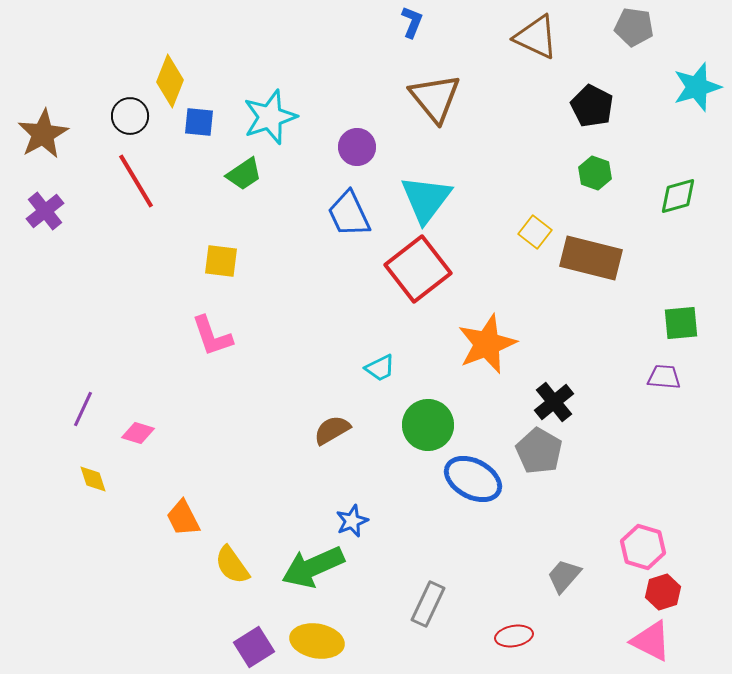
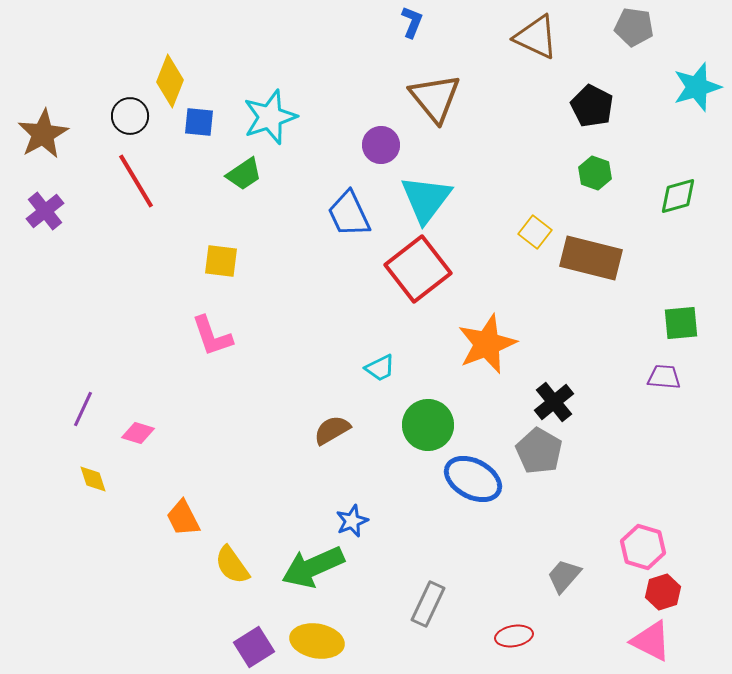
purple circle at (357, 147): moved 24 px right, 2 px up
